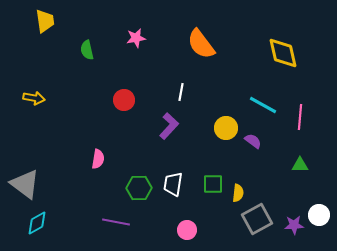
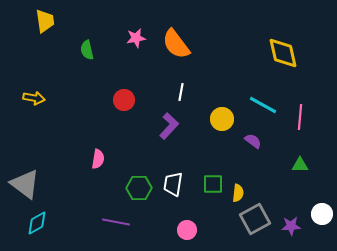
orange semicircle: moved 25 px left
yellow circle: moved 4 px left, 9 px up
white circle: moved 3 px right, 1 px up
gray square: moved 2 px left
purple star: moved 3 px left, 1 px down
